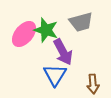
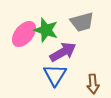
gray trapezoid: moved 1 px right
purple arrow: rotated 92 degrees counterclockwise
